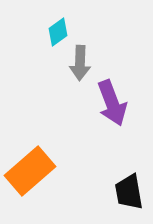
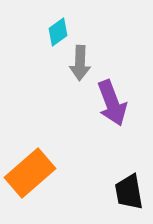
orange rectangle: moved 2 px down
